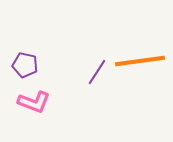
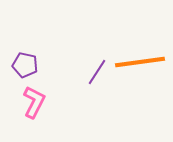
orange line: moved 1 px down
pink L-shape: rotated 84 degrees counterclockwise
